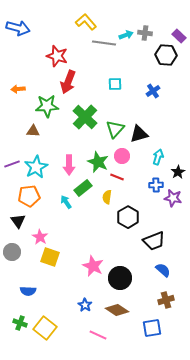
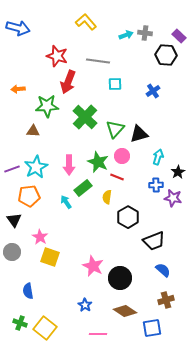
gray line at (104, 43): moved 6 px left, 18 px down
purple line at (12, 164): moved 5 px down
black triangle at (18, 221): moved 4 px left, 1 px up
blue semicircle at (28, 291): rotated 77 degrees clockwise
brown diamond at (117, 310): moved 8 px right, 1 px down
pink line at (98, 335): moved 1 px up; rotated 24 degrees counterclockwise
